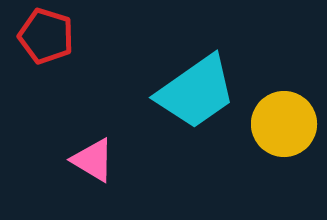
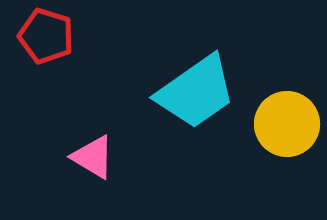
yellow circle: moved 3 px right
pink triangle: moved 3 px up
